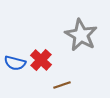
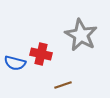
red cross: moved 6 px up; rotated 30 degrees counterclockwise
brown line: moved 1 px right
